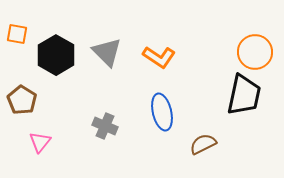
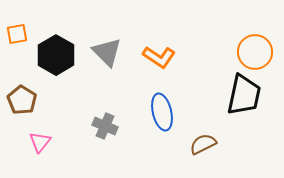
orange square: rotated 20 degrees counterclockwise
